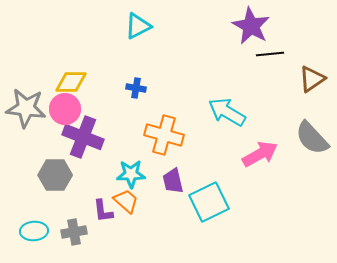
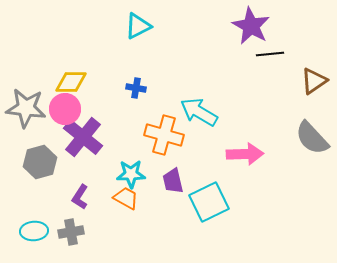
brown triangle: moved 2 px right, 2 px down
cyan arrow: moved 28 px left
purple cross: rotated 18 degrees clockwise
pink arrow: moved 15 px left; rotated 27 degrees clockwise
gray hexagon: moved 15 px left, 13 px up; rotated 16 degrees counterclockwise
orange trapezoid: moved 3 px up; rotated 12 degrees counterclockwise
purple L-shape: moved 23 px left, 14 px up; rotated 40 degrees clockwise
gray cross: moved 3 px left
